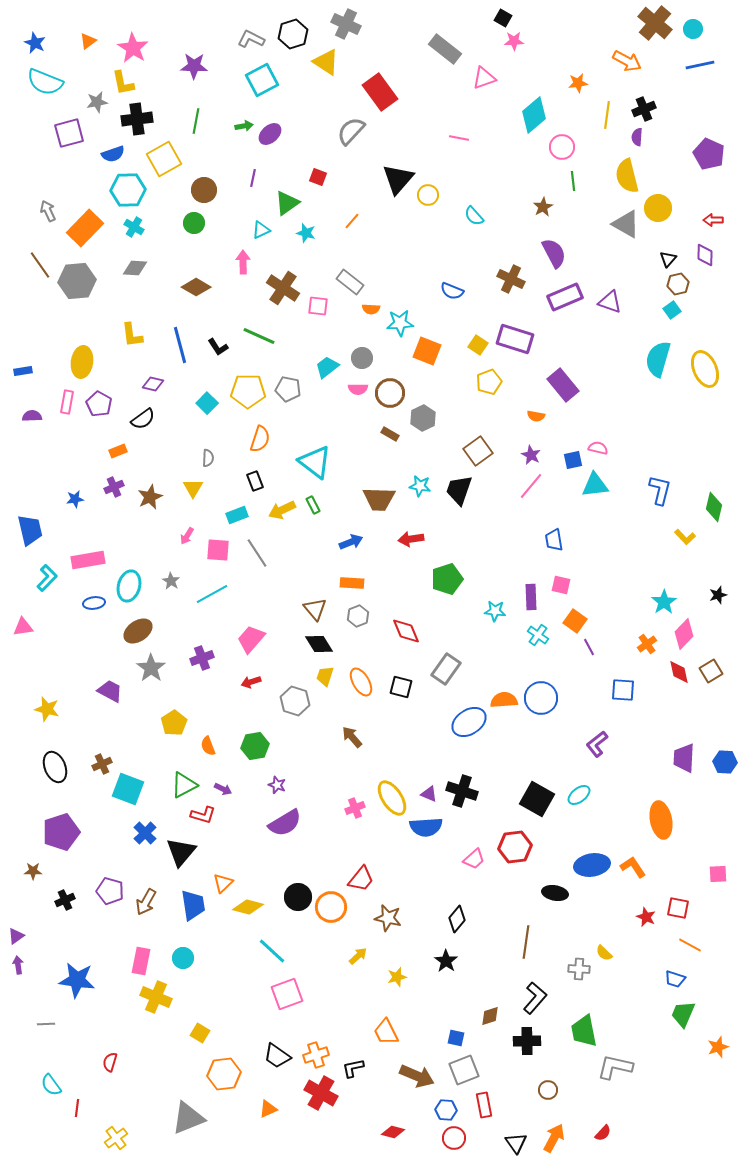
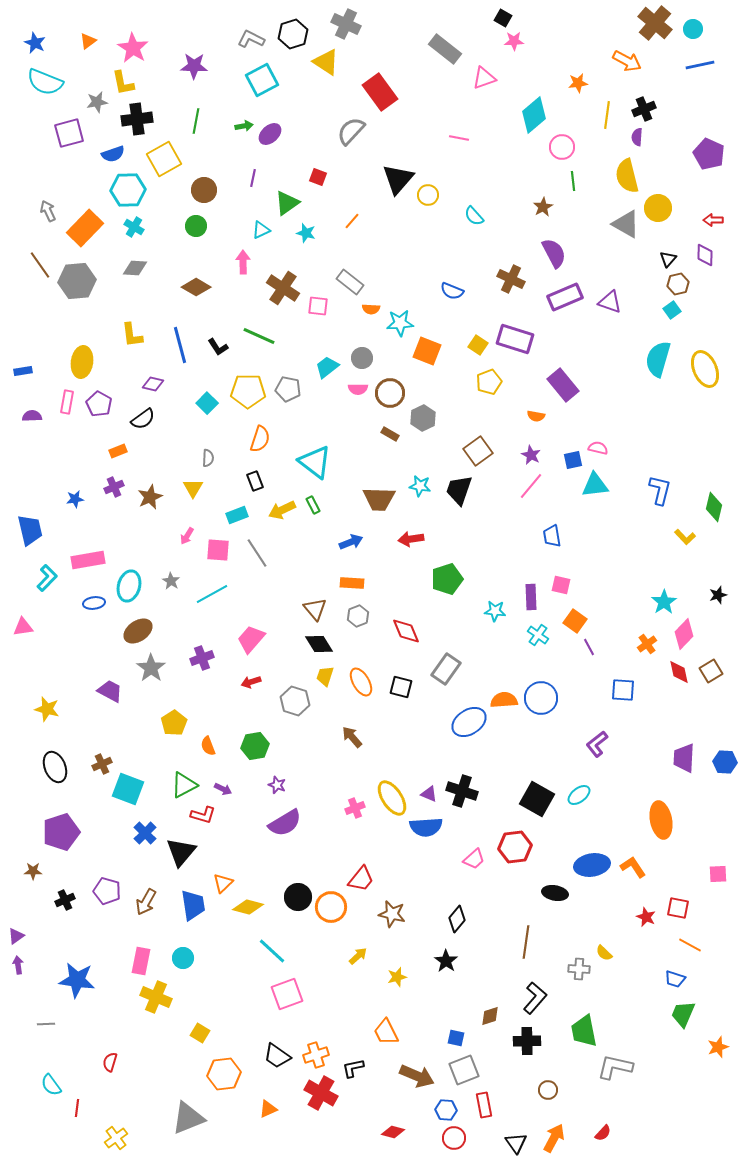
green circle at (194, 223): moved 2 px right, 3 px down
blue trapezoid at (554, 540): moved 2 px left, 4 px up
purple pentagon at (110, 891): moved 3 px left
brown star at (388, 918): moved 4 px right, 4 px up
